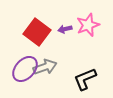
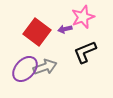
pink star: moved 5 px left, 8 px up
black L-shape: moved 27 px up
